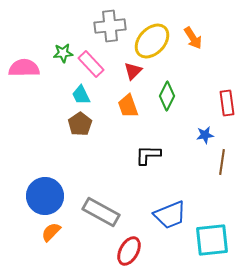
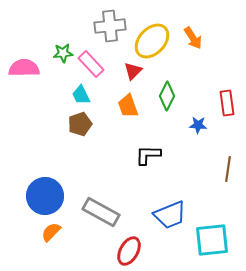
brown pentagon: rotated 15 degrees clockwise
blue star: moved 7 px left, 10 px up; rotated 12 degrees clockwise
brown line: moved 6 px right, 7 px down
